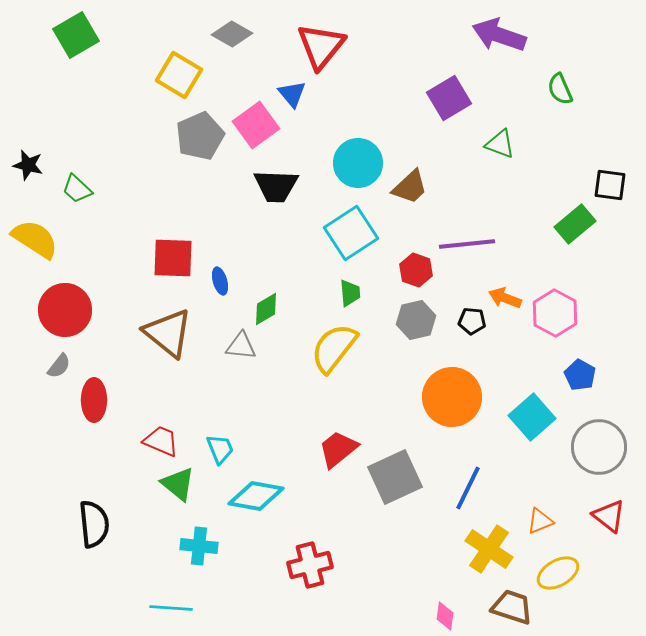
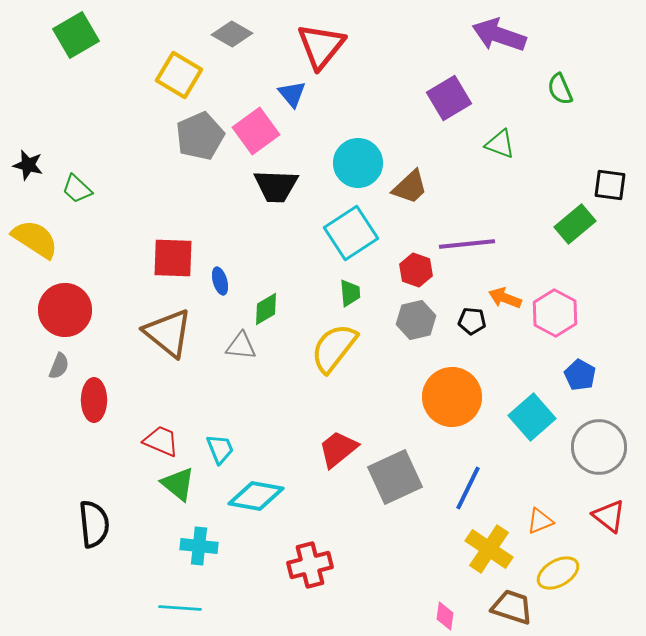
pink square at (256, 125): moved 6 px down
gray semicircle at (59, 366): rotated 16 degrees counterclockwise
cyan line at (171, 608): moved 9 px right
